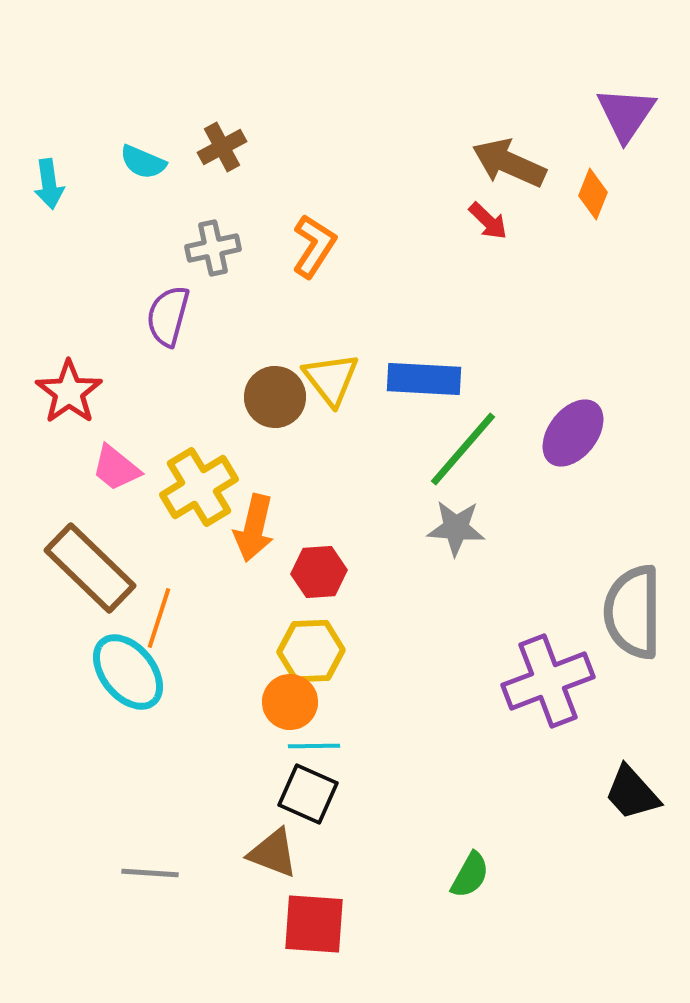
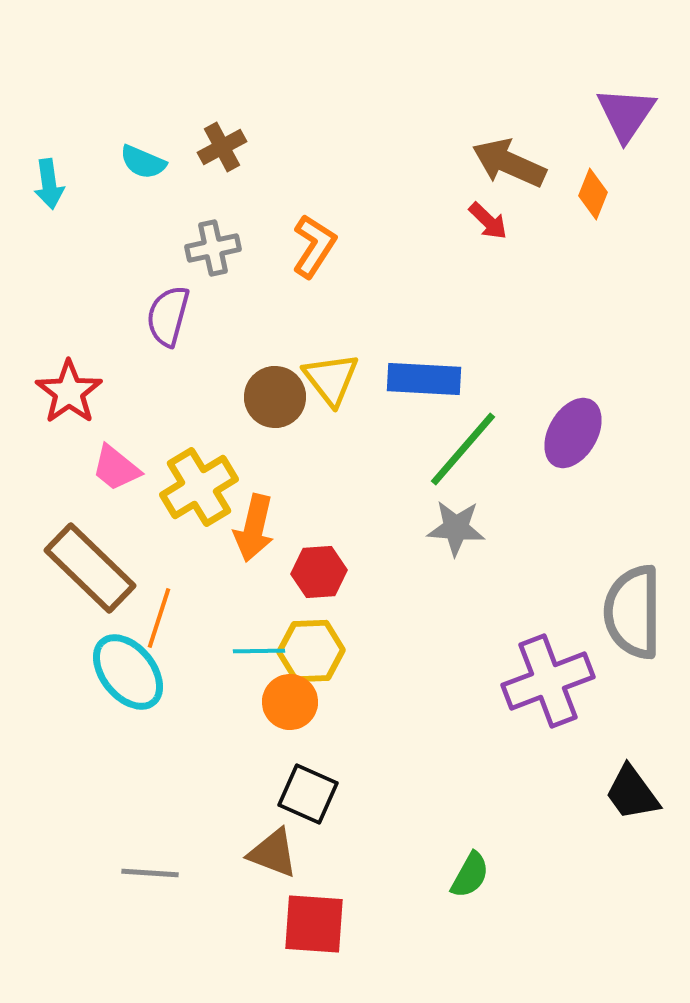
purple ellipse: rotated 8 degrees counterclockwise
cyan line: moved 55 px left, 95 px up
black trapezoid: rotated 6 degrees clockwise
